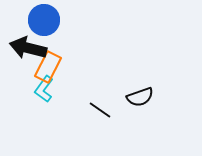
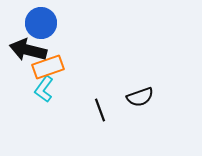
blue circle: moved 3 px left, 3 px down
black arrow: moved 2 px down
orange rectangle: rotated 44 degrees clockwise
black line: rotated 35 degrees clockwise
